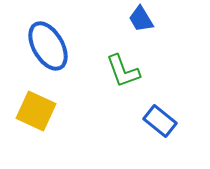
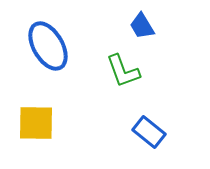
blue trapezoid: moved 1 px right, 7 px down
yellow square: moved 12 px down; rotated 24 degrees counterclockwise
blue rectangle: moved 11 px left, 11 px down
